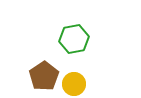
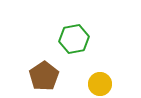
yellow circle: moved 26 px right
